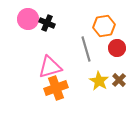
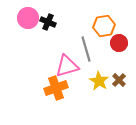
pink circle: moved 1 px up
black cross: moved 1 px right, 1 px up
red circle: moved 2 px right, 5 px up
pink triangle: moved 17 px right, 1 px up
